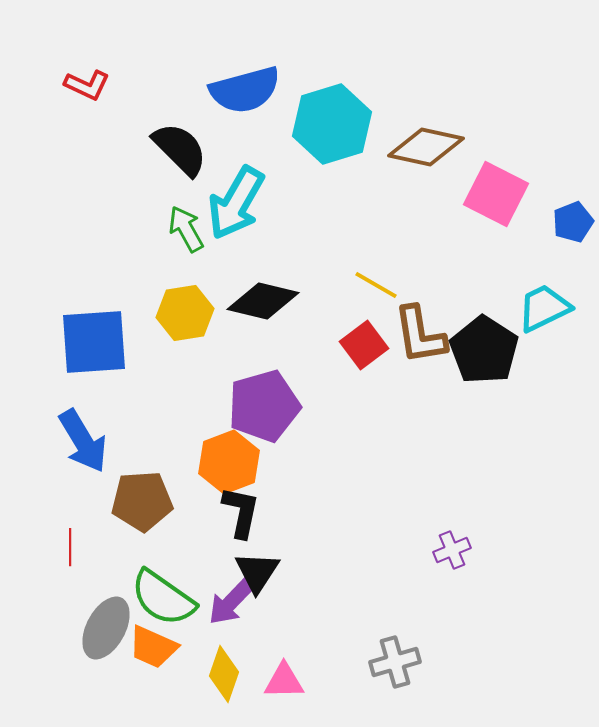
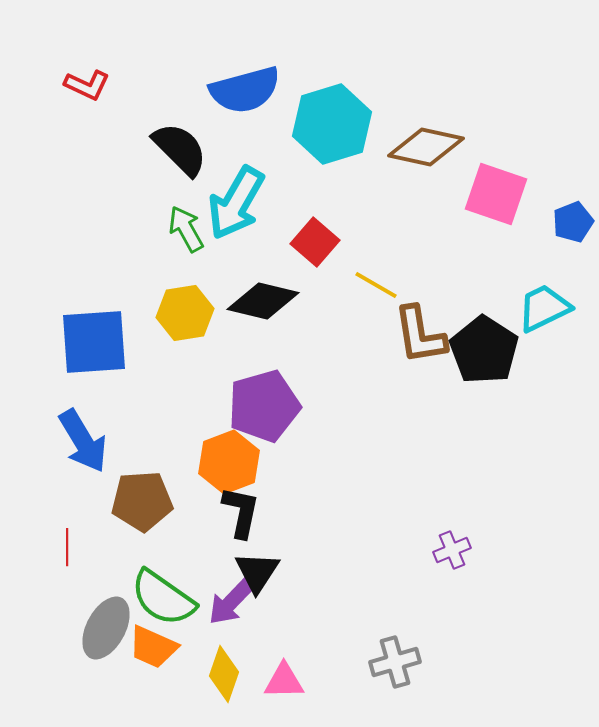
pink square: rotated 8 degrees counterclockwise
red square: moved 49 px left, 103 px up; rotated 12 degrees counterclockwise
red line: moved 3 px left
